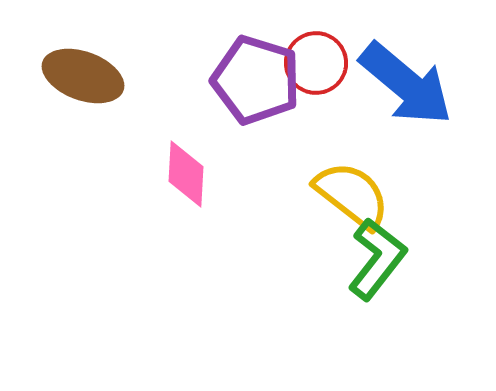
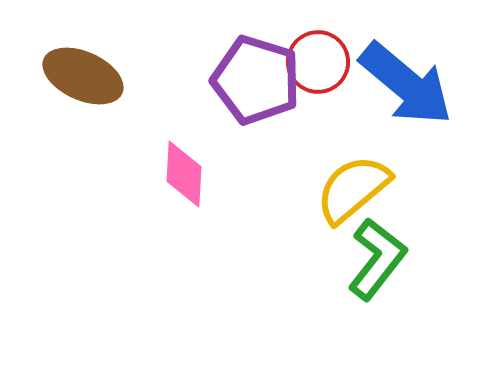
red circle: moved 2 px right, 1 px up
brown ellipse: rotated 4 degrees clockwise
pink diamond: moved 2 px left
yellow semicircle: moved 1 px right, 6 px up; rotated 78 degrees counterclockwise
